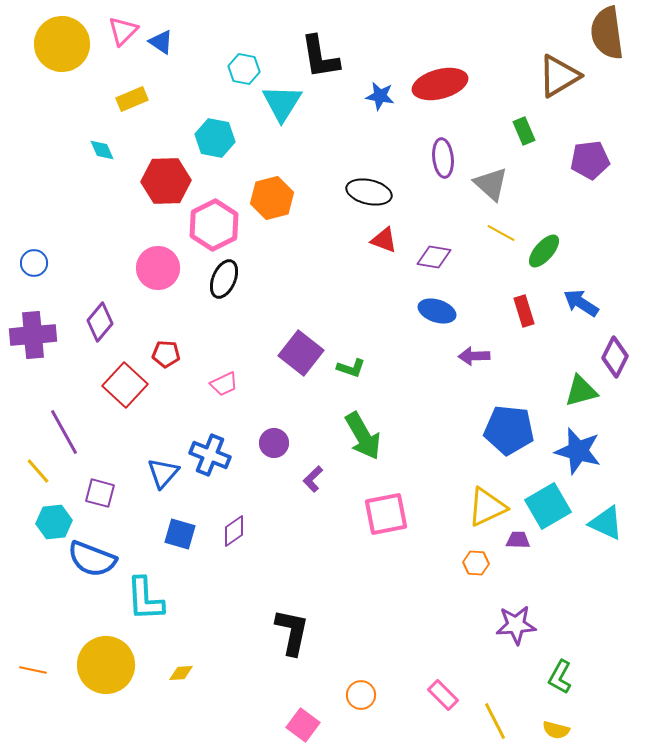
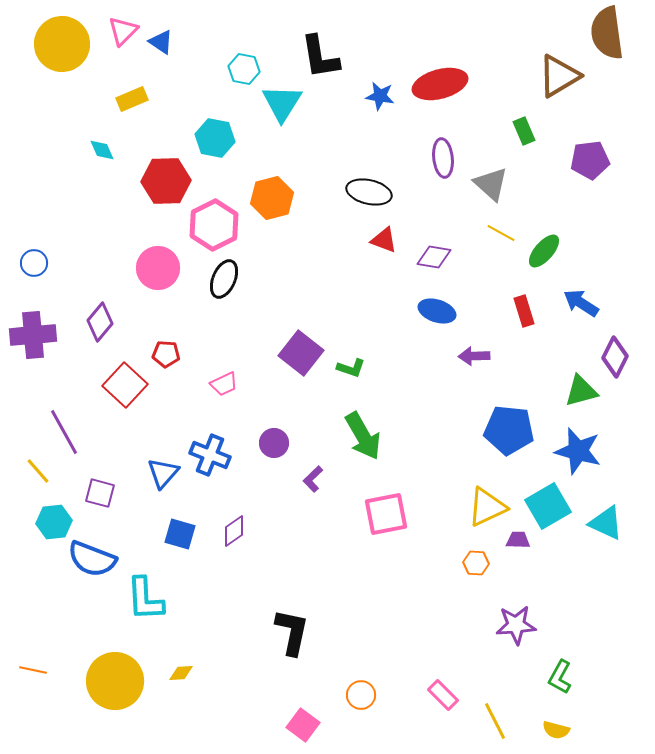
yellow circle at (106, 665): moved 9 px right, 16 px down
